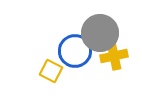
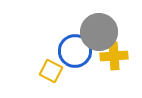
gray circle: moved 1 px left, 1 px up
yellow cross: rotated 8 degrees clockwise
